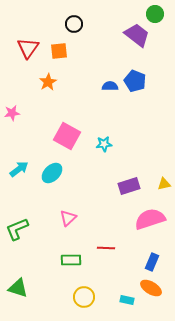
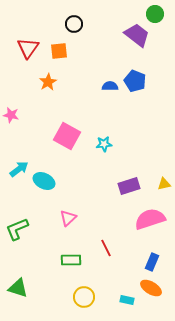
pink star: moved 1 px left, 2 px down; rotated 21 degrees clockwise
cyan ellipse: moved 8 px left, 8 px down; rotated 70 degrees clockwise
red line: rotated 60 degrees clockwise
